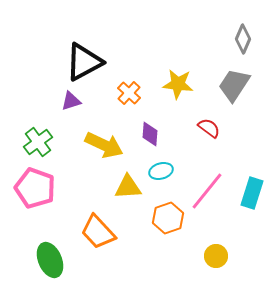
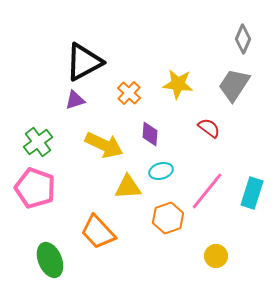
purple triangle: moved 4 px right, 1 px up
